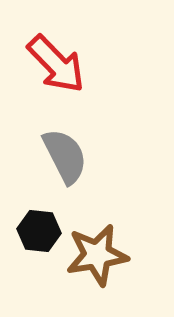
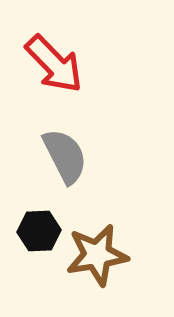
red arrow: moved 2 px left
black hexagon: rotated 9 degrees counterclockwise
